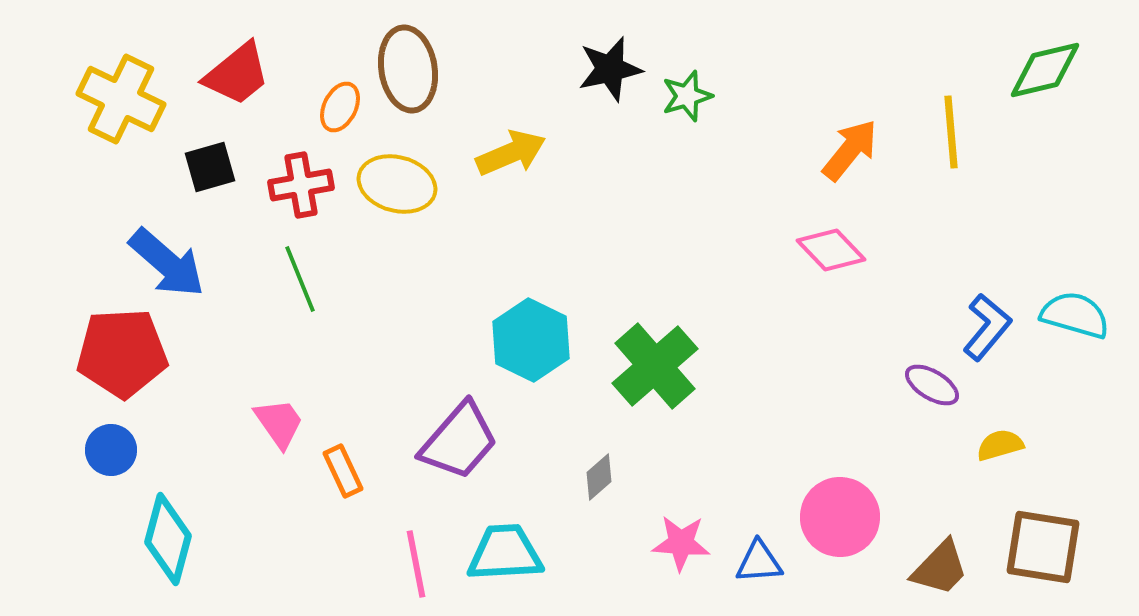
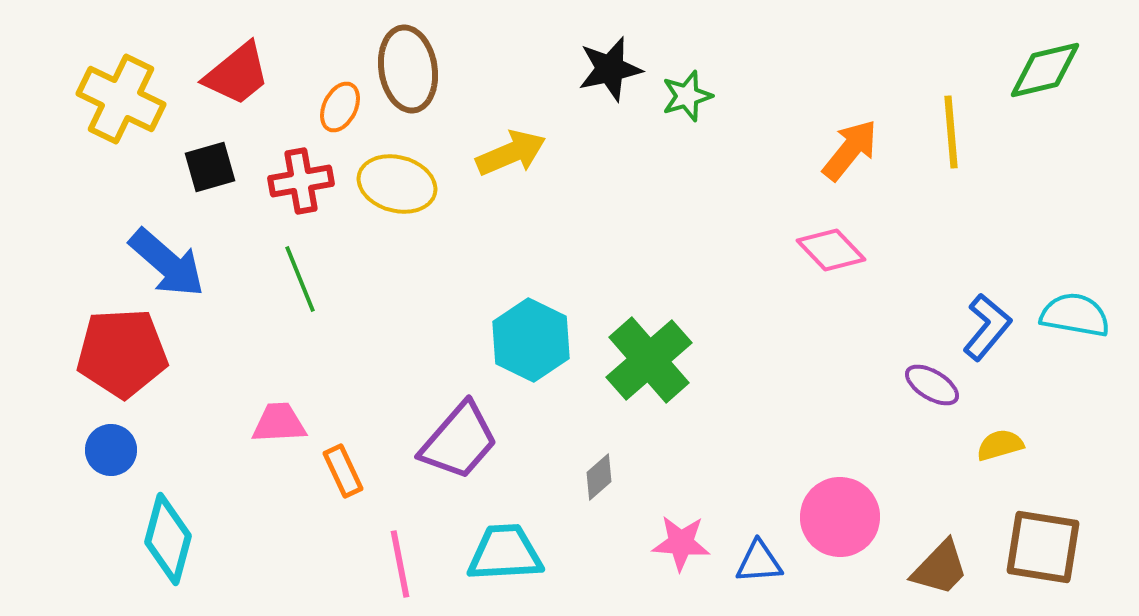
red cross: moved 4 px up
cyan semicircle: rotated 6 degrees counterclockwise
green cross: moved 6 px left, 6 px up
pink trapezoid: rotated 58 degrees counterclockwise
pink line: moved 16 px left
